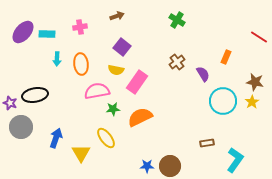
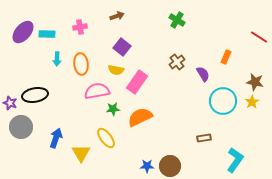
brown rectangle: moved 3 px left, 5 px up
